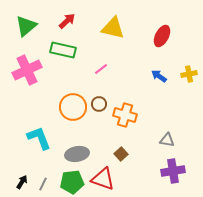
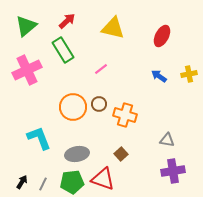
green rectangle: rotated 45 degrees clockwise
